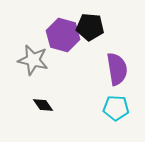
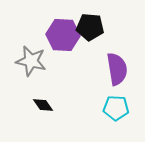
purple hexagon: rotated 12 degrees counterclockwise
gray star: moved 2 px left, 1 px down
